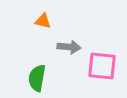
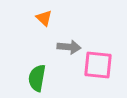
orange triangle: moved 1 px right, 3 px up; rotated 30 degrees clockwise
pink square: moved 4 px left, 1 px up
